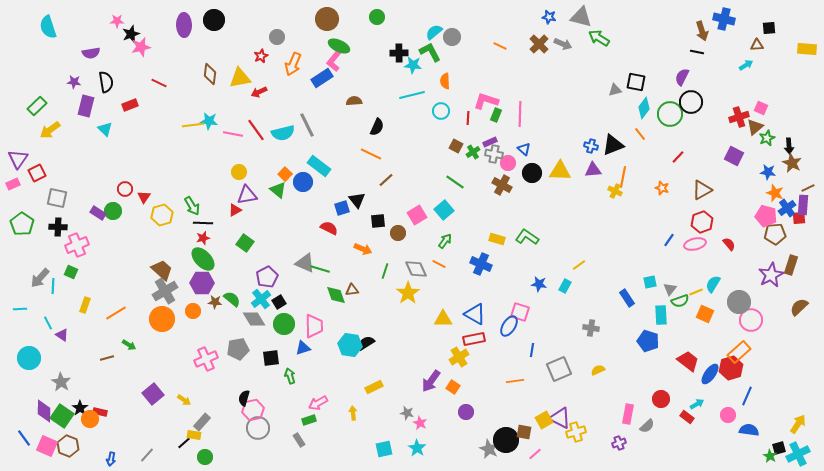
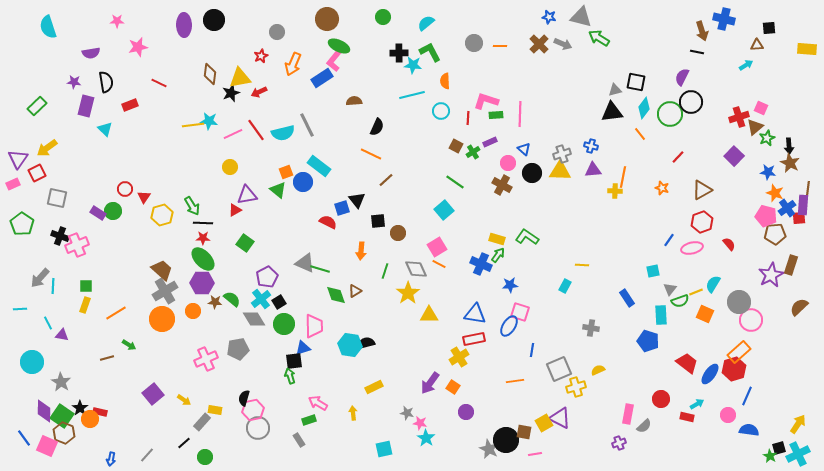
green circle at (377, 17): moved 6 px right
cyan semicircle at (434, 32): moved 8 px left, 9 px up
black star at (131, 34): moved 100 px right, 59 px down
gray circle at (277, 37): moved 5 px up
gray circle at (452, 37): moved 22 px right, 6 px down
orange line at (500, 46): rotated 24 degrees counterclockwise
pink star at (141, 47): moved 3 px left
green rectangle at (496, 115): rotated 64 degrees clockwise
yellow arrow at (50, 130): moved 3 px left, 18 px down
pink line at (233, 134): rotated 36 degrees counterclockwise
black triangle at (613, 145): moved 1 px left, 33 px up; rotated 15 degrees clockwise
gray cross at (494, 154): moved 68 px right; rotated 30 degrees counterclockwise
purple square at (734, 156): rotated 18 degrees clockwise
brown star at (792, 163): moved 2 px left
yellow circle at (239, 172): moved 9 px left, 5 px up
orange square at (285, 174): moved 1 px right, 2 px up; rotated 24 degrees clockwise
brown line at (808, 188): rotated 56 degrees counterclockwise
yellow cross at (615, 191): rotated 24 degrees counterclockwise
pink square at (417, 215): moved 20 px right, 32 px down
black cross at (58, 227): moved 2 px right, 9 px down; rotated 18 degrees clockwise
red semicircle at (329, 228): moved 1 px left, 6 px up
red star at (203, 238): rotated 16 degrees clockwise
green arrow at (445, 241): moved 53 px right, 14 px down
pink ellipse at (695, 244): moved 3 px left, 4 px down
orange arrow at (363, 249): moved 2 px left, 2 px down; rotated 72 degrees clockwise
yellow line at (579, 265): moved 3 px right; rotated 40 degrees clockwise
green square at (71, 272): moved 15 px right, 14 px down; rotated 24 degrees counterclockwise
cyan square at (650, 282): moved 3 px right, 11 px up
blue star at (539, 284): moved 29 px left, 1 px down; rotated 14 degrees counterclockwise
brown triangle at (352, 290): moved 3 px right, 1 px down; rotated 24 degrees counterclockwise
blue triangle at (475, 314): rotated 20 degrees counterclockwise
yellow triangle at (443, 319): moved 14 px left, 4 px up
purple triangle at (62, 335): rotated 24 degrees counterclockwise
black semicircle at (366, 343): rotated 18 degrees clockwise
cyan circle at (29, 358): moved 3 px right, 4 px down
black square at (271, 358): moved 23 px right, 3 px down
red trapezoid at (688, 361): moved 1 px left, 2 px down
red hexagon at (731, 368): moved 3 px right, 1 px down
purple arrow at (431, 381): moved 1 px left, 2 px down
pink arrow at (318, 403): rotated 60 degrees clockwise
red rectangle at (687, 417): rotated 24 degrees counterclockwise
yellow square at (544, 420): moved 3 px down
pink star at (420, 423): rotated 16 degrees counterclockwise
gray semicircle at (647, 426): moved 3 px left
yellow cross at (576, 432): moved 45 px up
yellow rectangle at (194, 435): moved 21 px right, 25 px up
brown hexagon at (68, 446): moved 4 px left, 13 px up
cyan star at (417, 448): moved 9 px right, 10 px up
pink line at (535, 454): rotated 32 degrees clockwise
